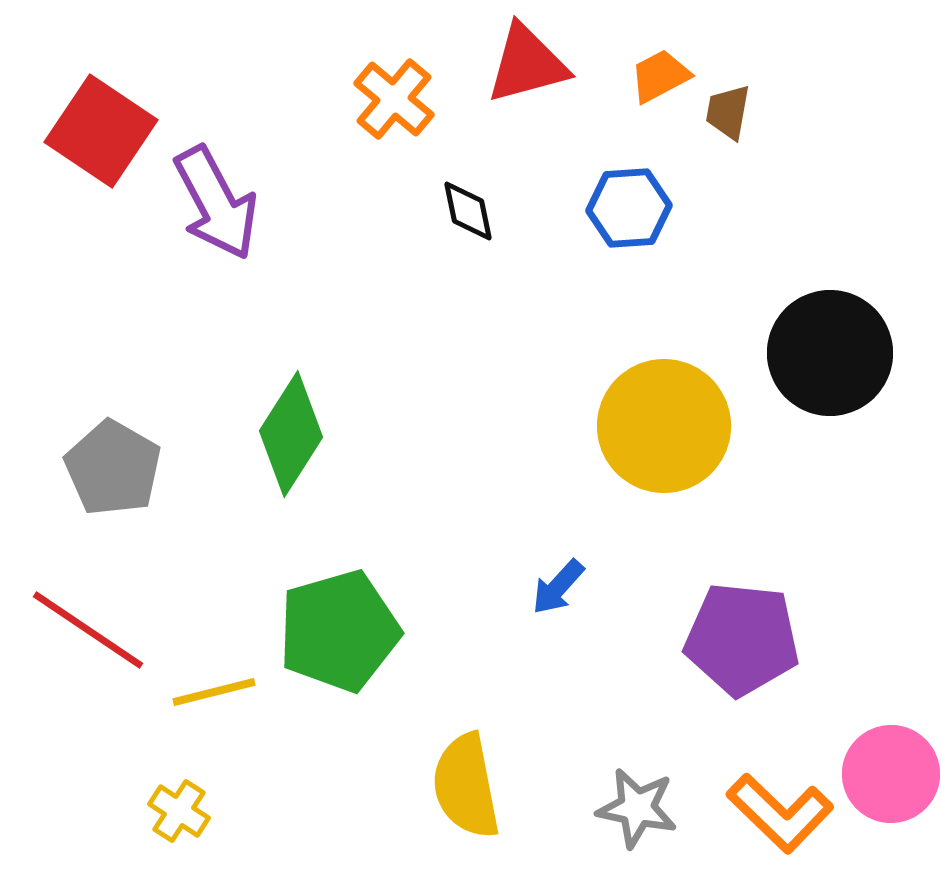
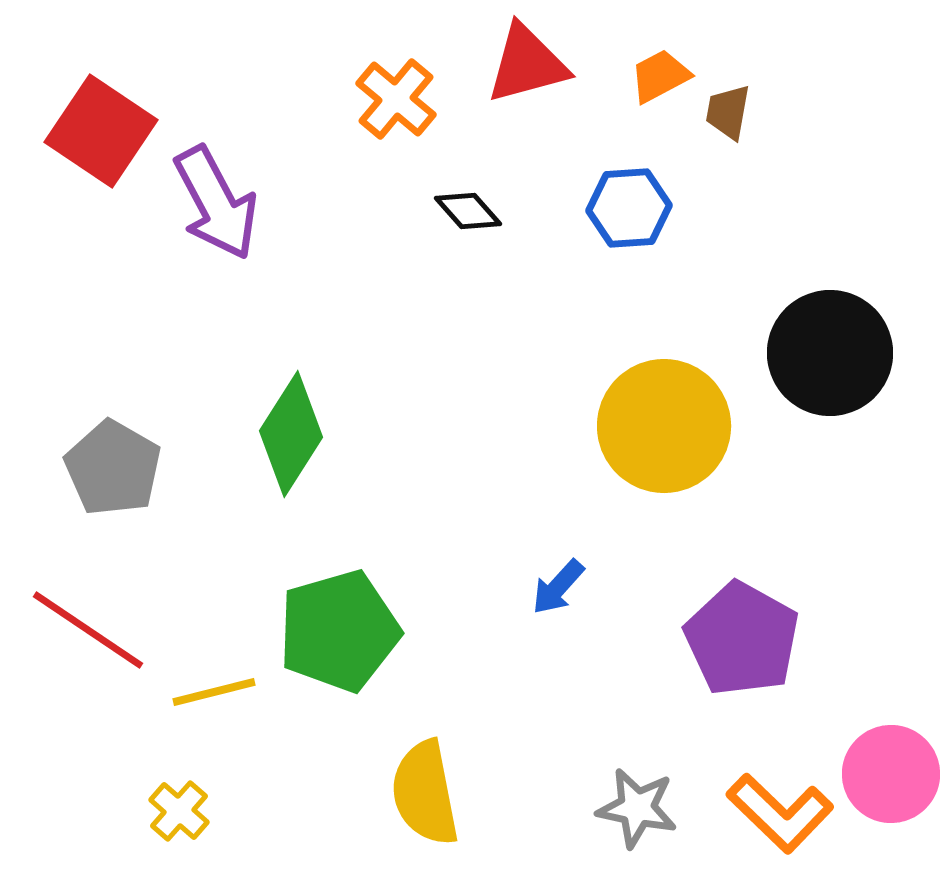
orange cross: moved 2 px right
black diamond: rotated 30 degrees counterclockwise
purple pentagon: rotated 23 degrees clockwise
yellow semicircle: moved 41 px left, 7 px down
yellow cross: rotated 8 degrees clockwise
